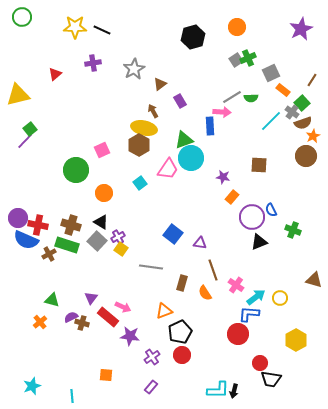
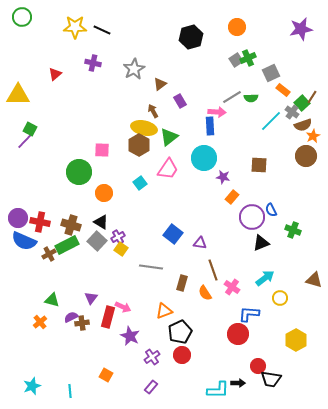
purple star at (301, 29): rotated 15 degrees clockwise
black hexagon at (193, 37): moved 2 px left
purple cross at (93, 63): rotated 21 degrees clockwise
brown line at (312, 80): moved 17 px down
yellow triangle at (18, 95): rotated 15 degrees clockwise
pink arrow at (222, 112): moved 5 px left
brown semicircle at (303, 123): moved 2 px down
green square at (30, 129): rotated 24 degrees counterclockwise
green triangle at (184, 140): moved 15 px left, 3 px up; rotated 18 degrees counterclockwise
pink square at (102, 150): rotated 28 degrees clockwise
cyan circle at (191, 158): moved 13 px right
green circle at (76, 170): moved 3 px right, 2 px down
red cross at (38, 225): moved 2 px right, 3 px up
blue semicircle at (26, 240): moved 2 px left, 1 px down
black triangle at (259, 242): moved 2 px right, 1 px down
green rectangle at (67, 245): rotated 45 degrees counterclockwise
pink cross at (236, 285): moved 4 px left, 2 px down
cyan arrow at (256, 297): moved 9 px right, 19 px up
red rectangle at (108, 317): rotated 65 degrees clockwise
brown cross at (82, 323): rotated 24 degrees counterclockwise
purple star at (130, 336): rotated 18 degrees clockwise
red circle at (260, 363): moved 2 px left, 3 px down
orange square at (106, 375): rotated 24 degrees clockwise
black arrow at (234, 391): moved 4 px right, 8 px up; rotated 104 degrees counterclockwise
cyan line at (72, 396): moved 2 px left, 5 px up
